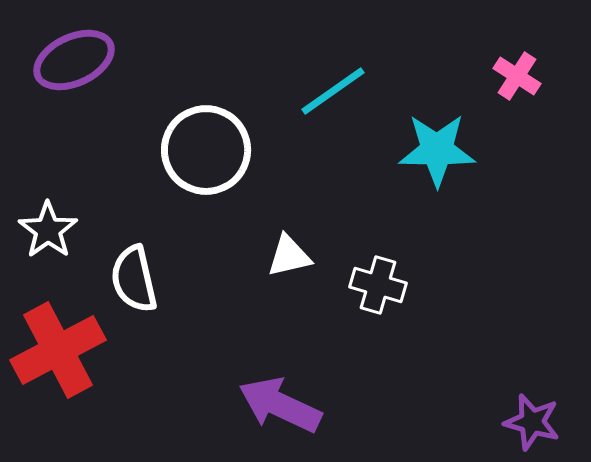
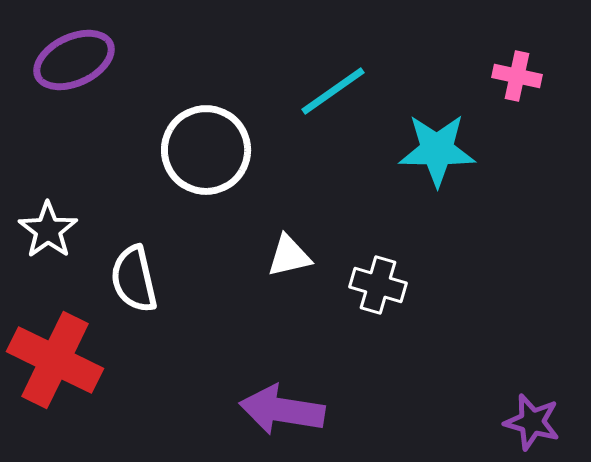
pink cross: rotated 21 degrees counterclockwise
red cross: moved 3 px left, 10 px down; rotated 36 degrees counterclockwise
purple arrow: moved 2 px right, 5 px down; rotated 16 degrees counterclockwise
